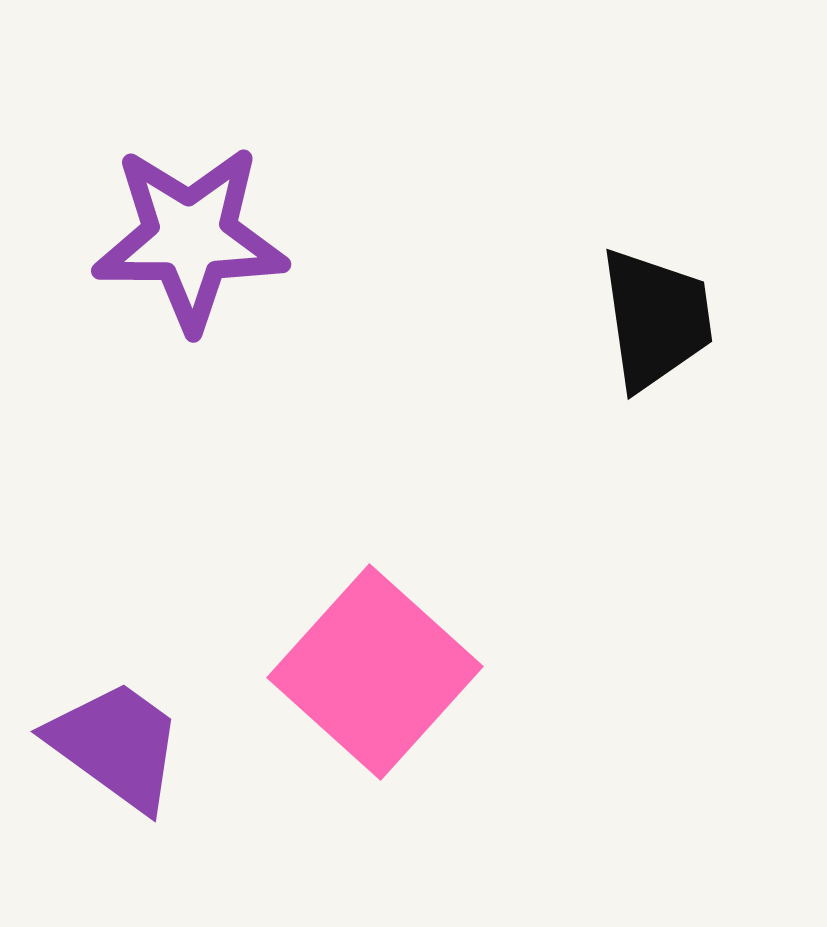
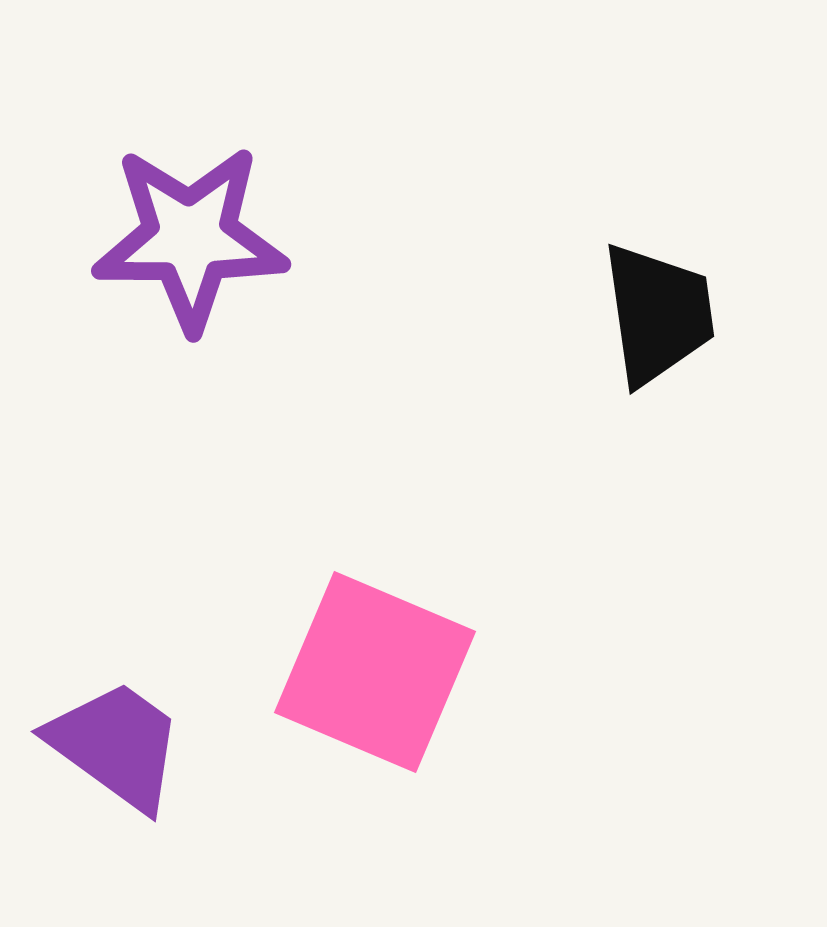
black trapezoid: moved 2 px right, 5 px up
pink square: rotated 19 degrees counterclockwise
